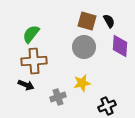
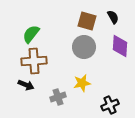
black semicircle: moved 4 px right, 4 px up
black cross: moved 3 px right, 1 px up
